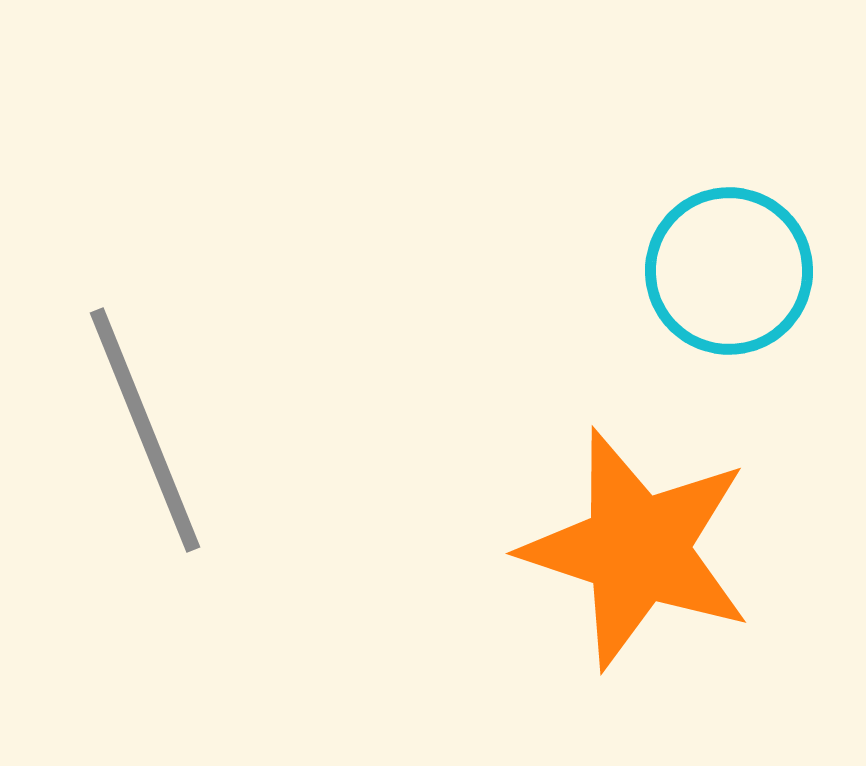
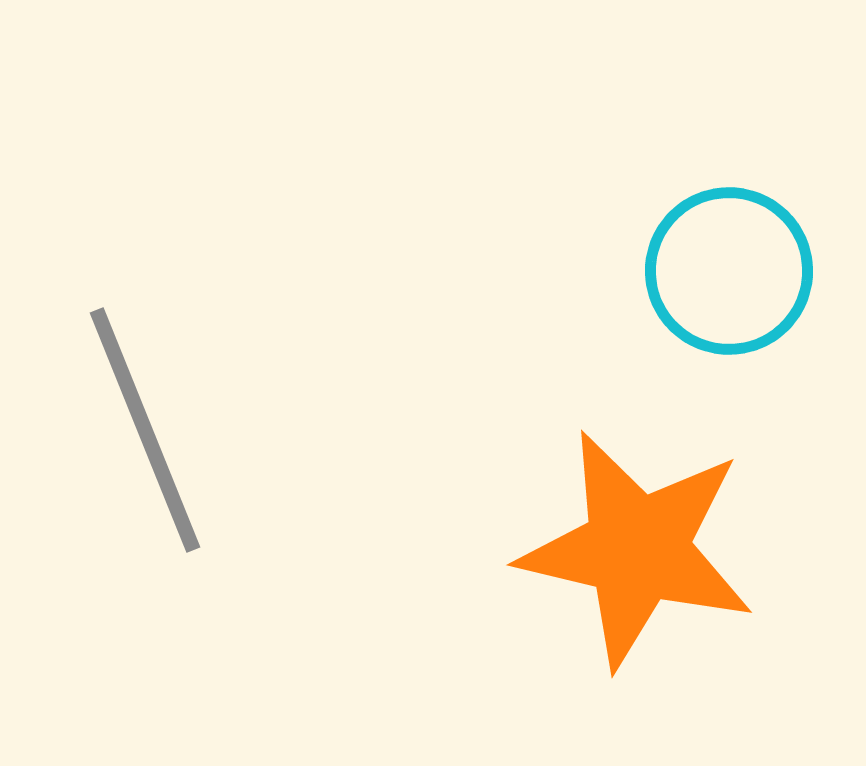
orange star: rotated 5 degrees counterclockwise
